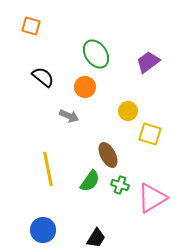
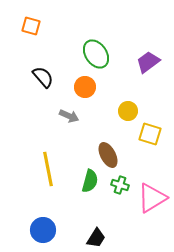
black semicircle: rotated 10 degrees clockwise
green semicircle: rotated 20 degrees counterclockwise
